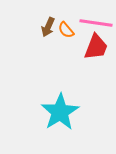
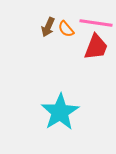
orange semicircle: moved 1 px up
